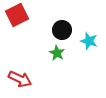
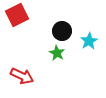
black circle: moved 1 px down
cyan star: rotated 24 degrees clockwise
red arrow: moved 2 px right, 3 px up
